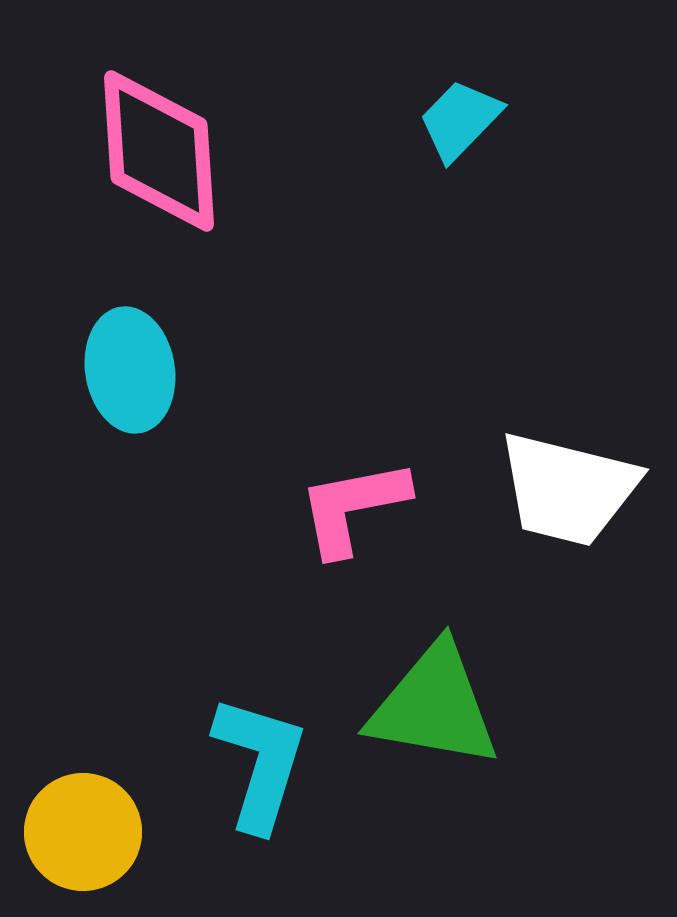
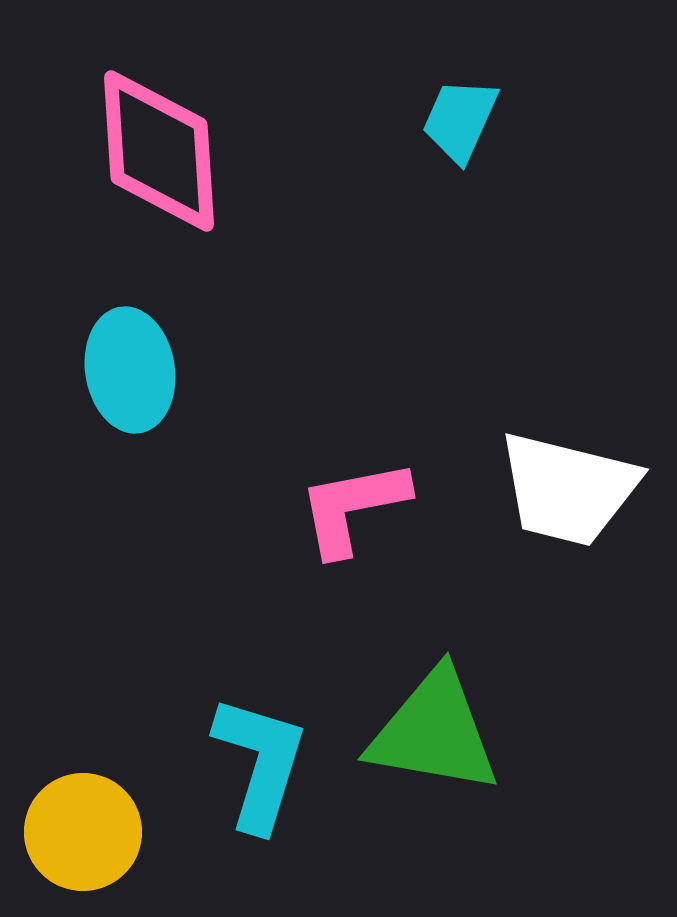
cyan trapezoid: rotated 20 degrees counterclockwise
green triangle: moved 26 px down
